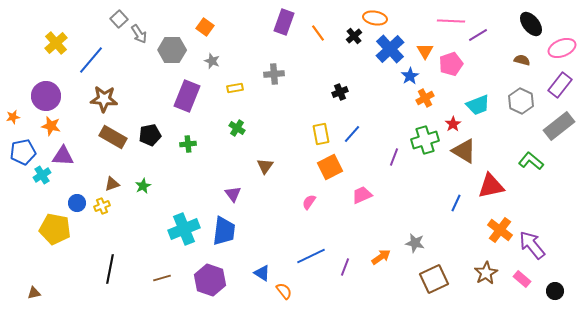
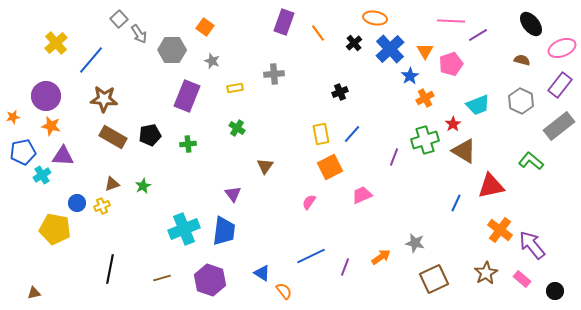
black cross at (354, 36): moved 7 px down
